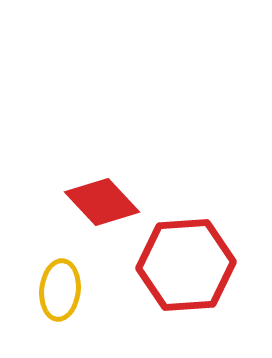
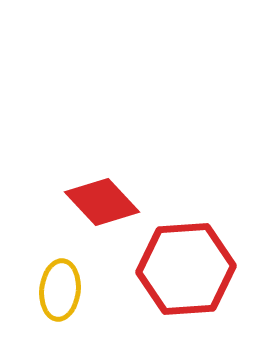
red hexagon: moved 4 px down
